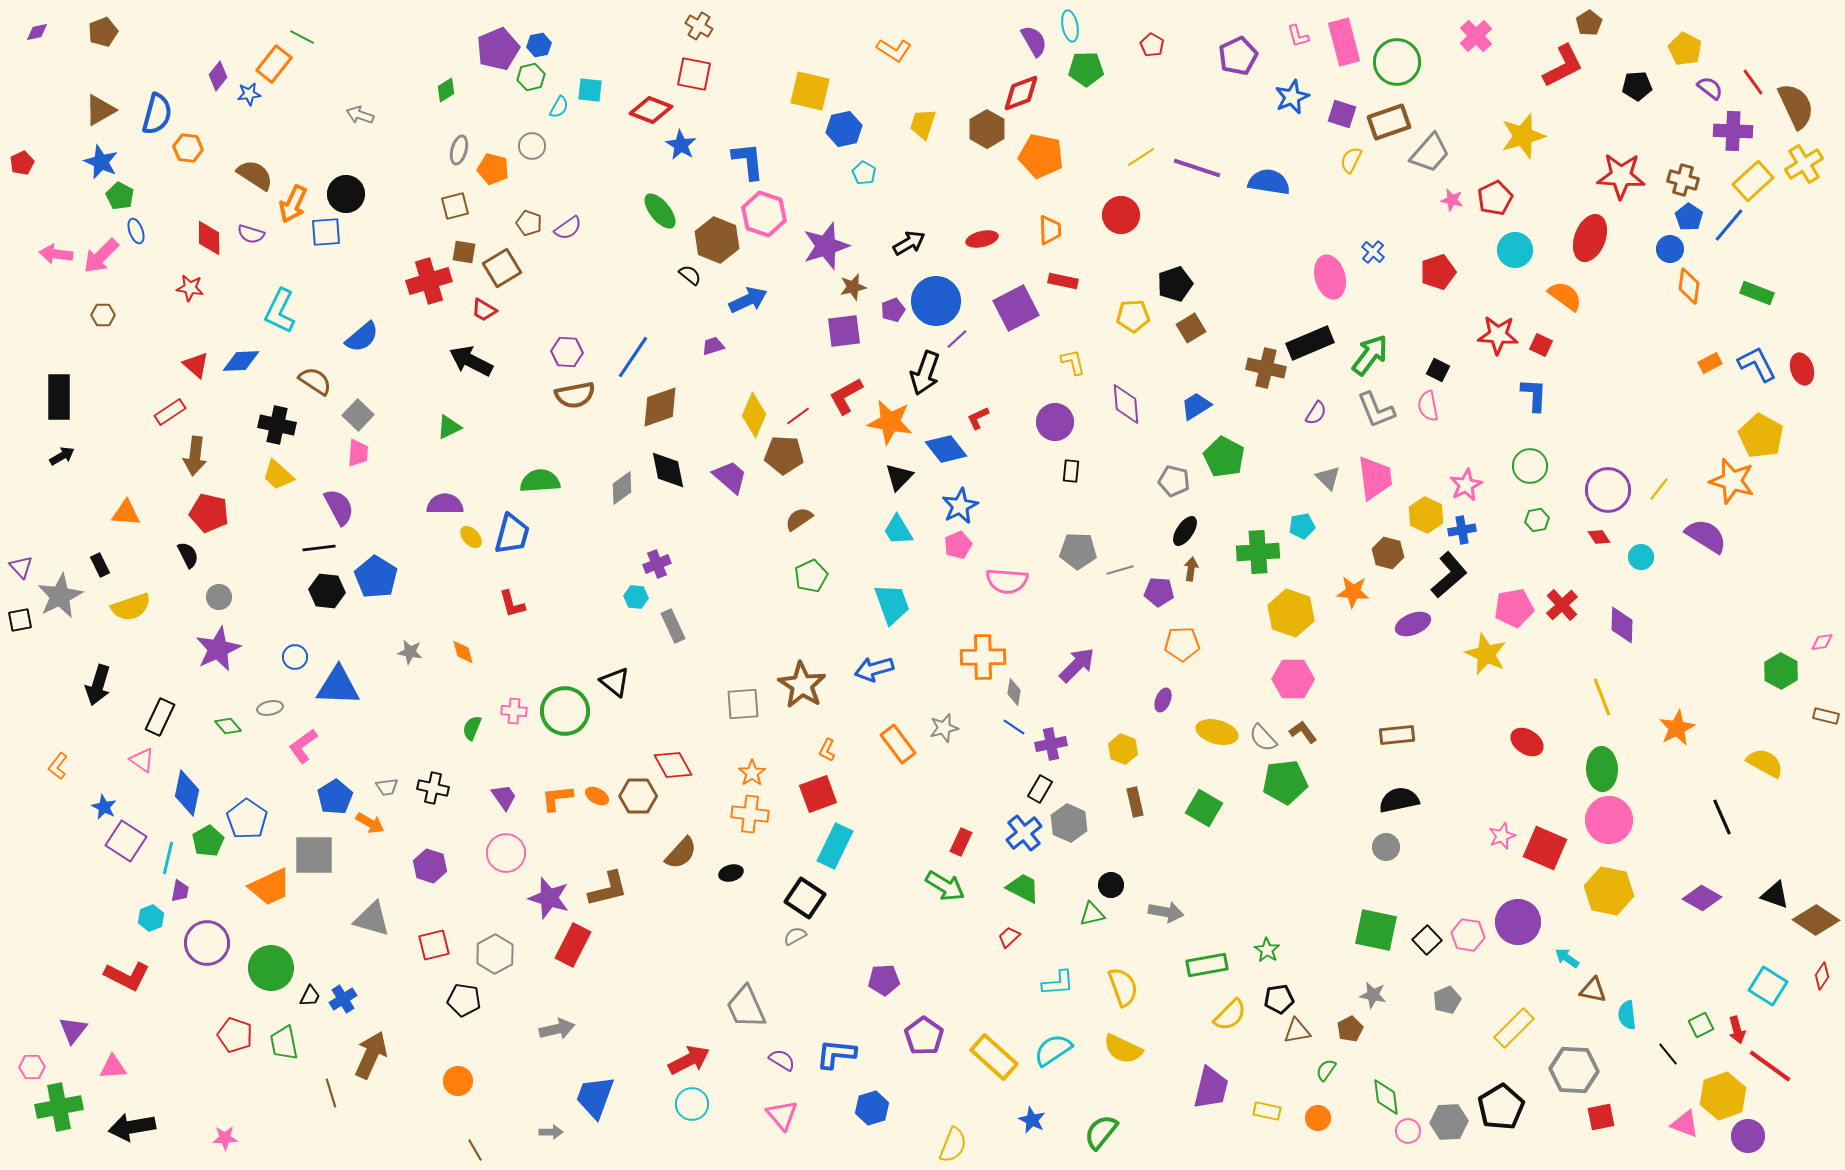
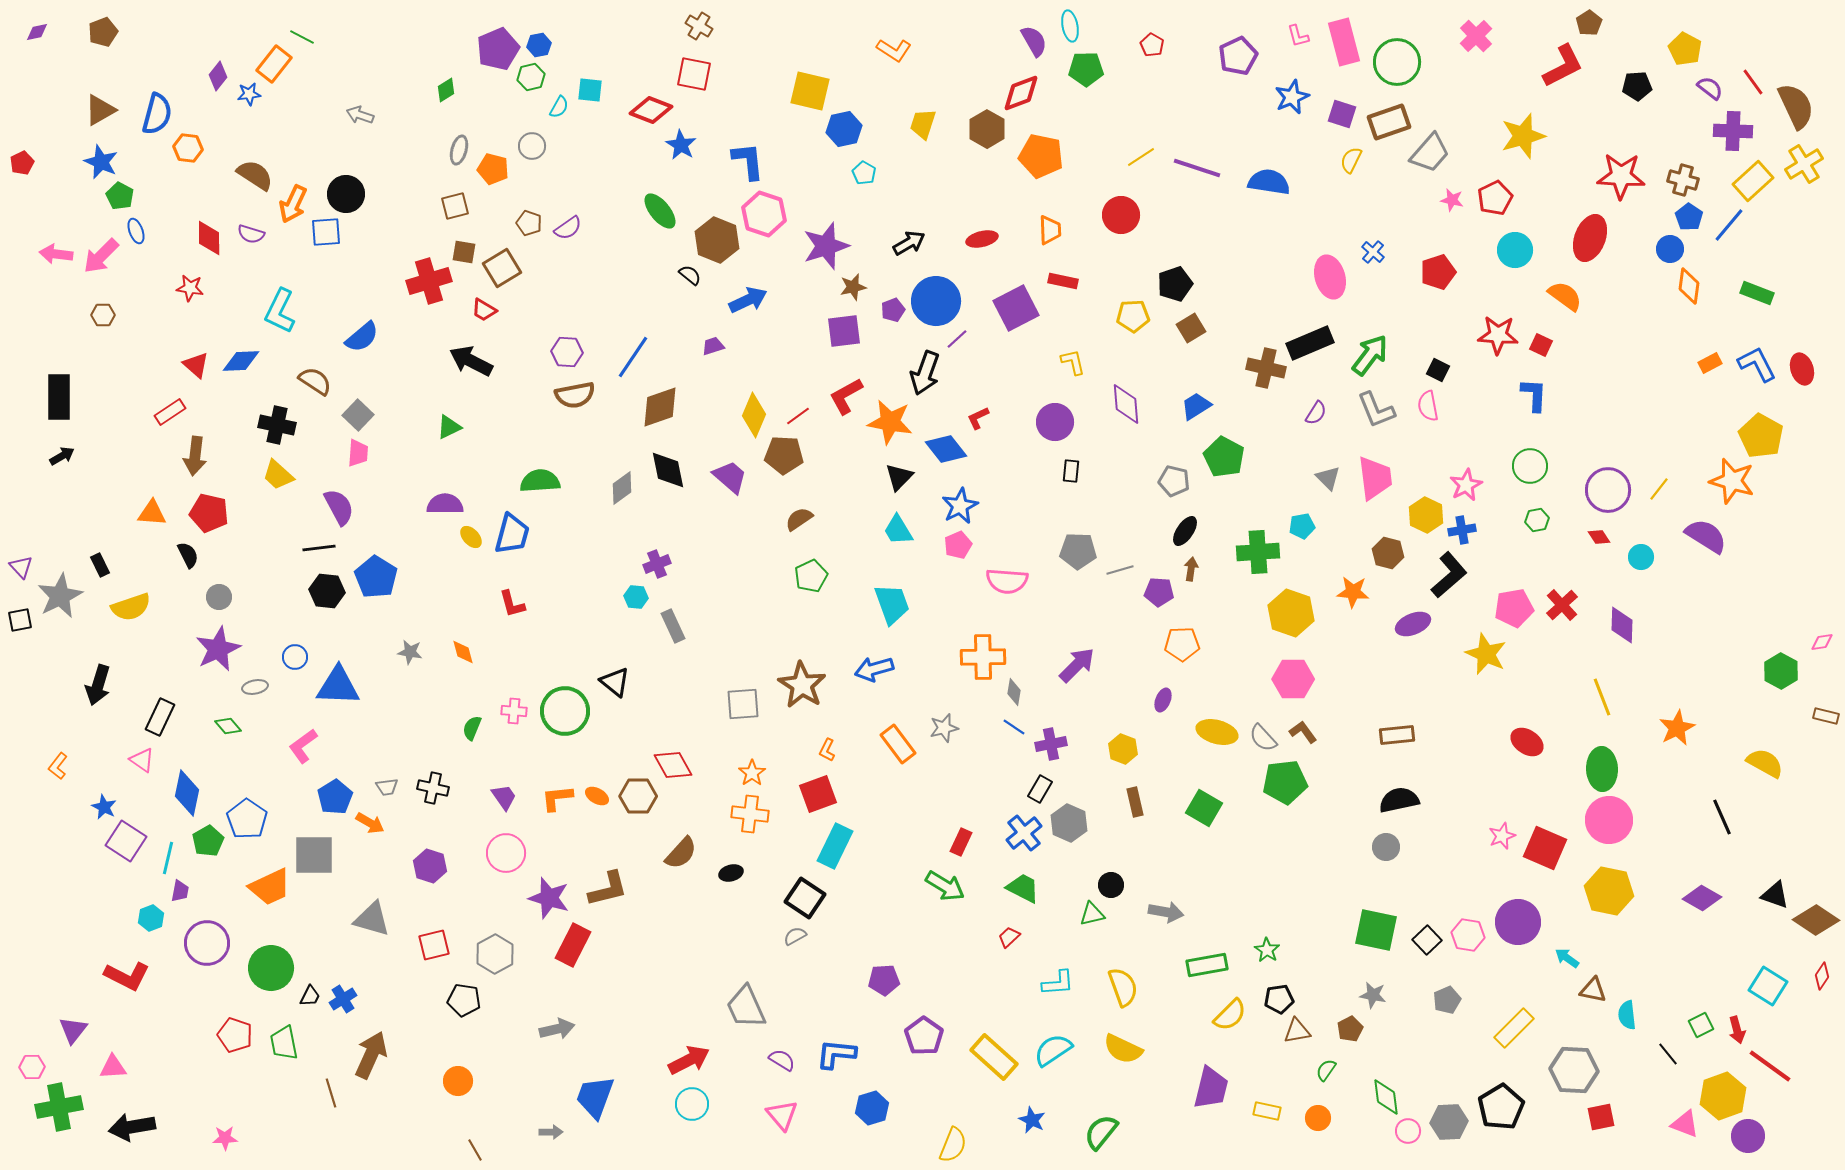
orange triangle at (126, 513): moved 26 px right
gray ellipse at (270, 708): moved 15 px left, 21 px up
